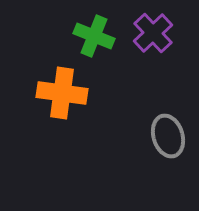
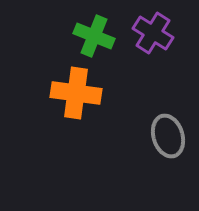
purple cross: rotated 15 degrees counterclockwise
orange cross: moved 14 px right
